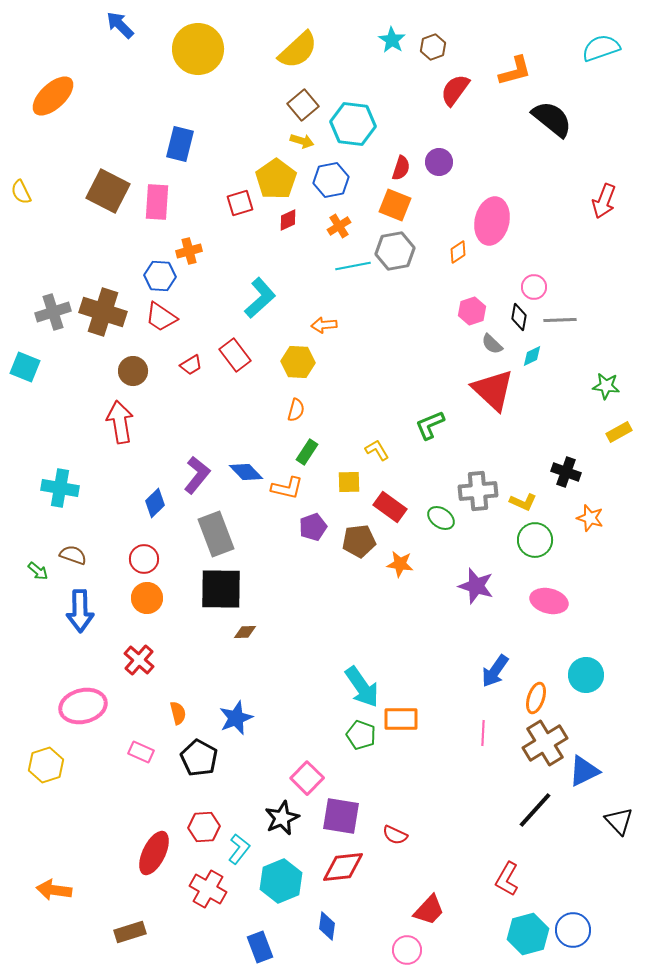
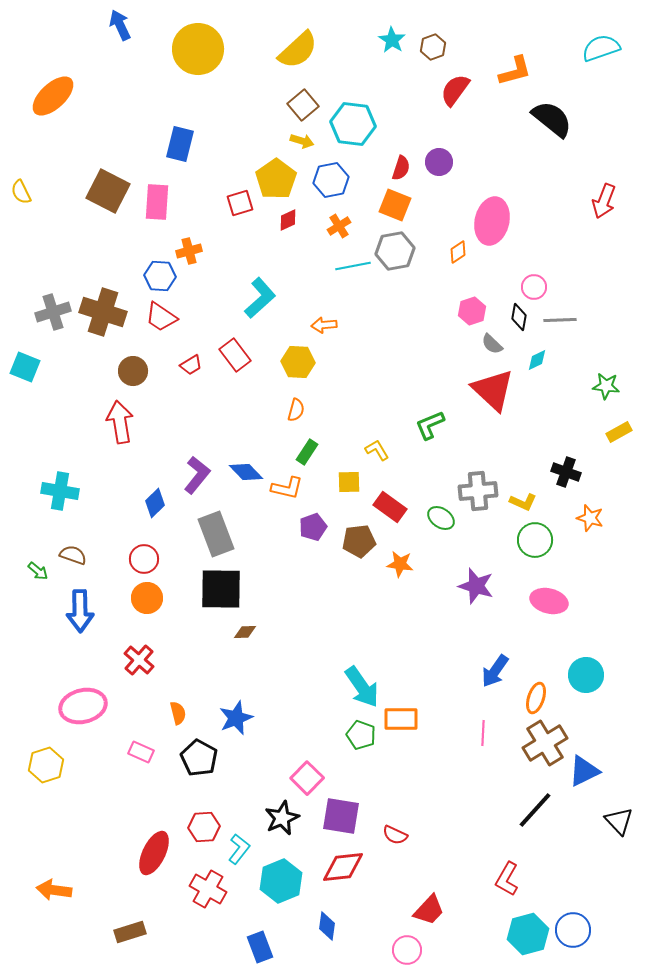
blue arrow at (120, 25): rotated 20 degrees clockwise
cyan diamond at (532, 356): moved 5 px right, 4 px down
cyan cross at (60, 488): moved 3 px down
